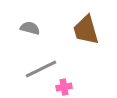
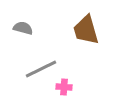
gray semicircle: moved 7 px left
pink cross: rotated 14 degrees clockwise
